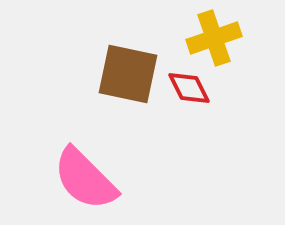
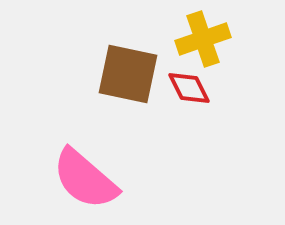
yellow cross: moved 11 px left, 1 px down
pink semicircle: rotated 4 degrees counterclockwise
